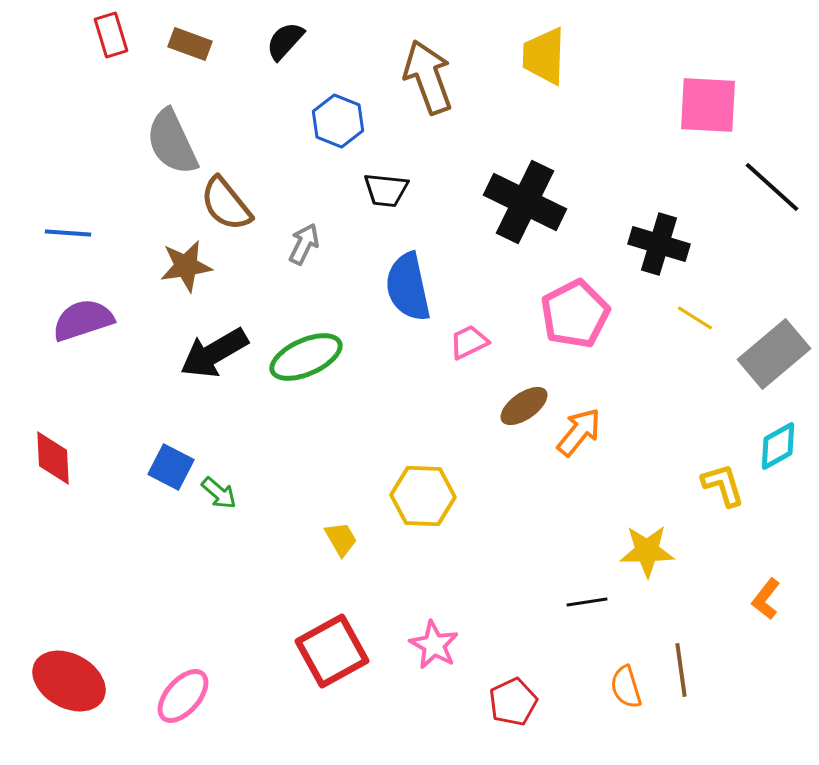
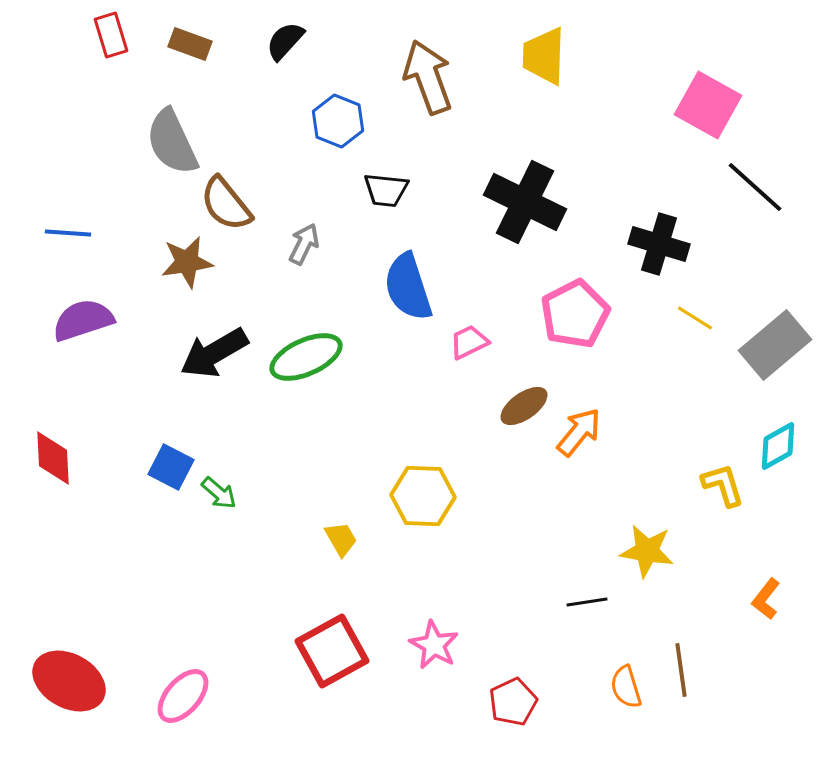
pink square at (708, 105): rotated 26 degrees clockwise
black line at (772, 187): moved 17 px left
brown star at (186, 266): moved 1 px right, 4 px up
blue semicircle at (408, 287): rotated 6 degrees counterclockwise
gray rectangle at (774, 354): moved 1 px right, 9 px up
yellow star at (647, 551): rotated 10 degrees clockwise
